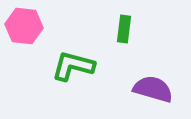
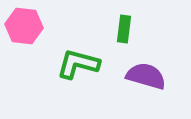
green L-shape: moved 5 px right, 2 px up
purple semicircle: moved 7 px left, 13 px up
